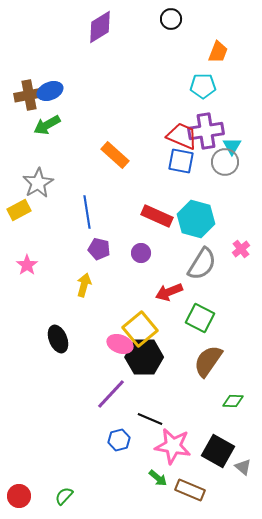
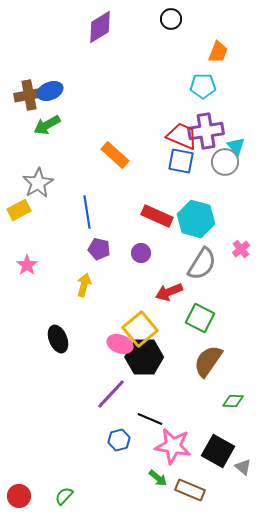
cyan triangle at (232, 146): moved 4 px right; rotated 12 degrees counterclockwise
